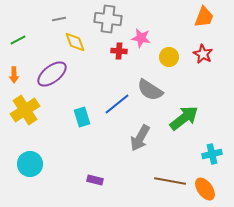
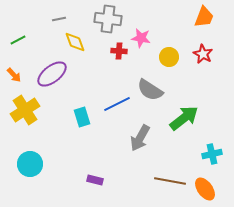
orange arrow: rotated 42 degrees counterclockwise
blue line: rotated 12 degrees clockwise
